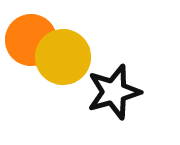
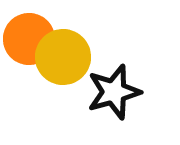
orange circle: moved 2 px left, 1 px up
